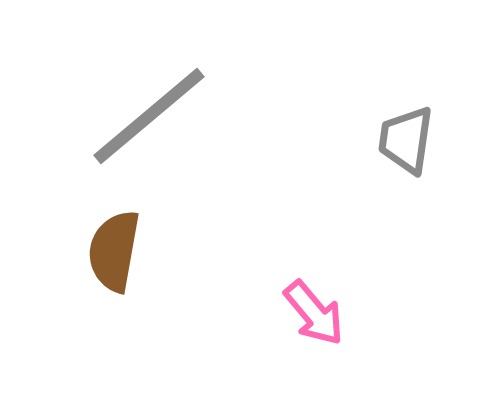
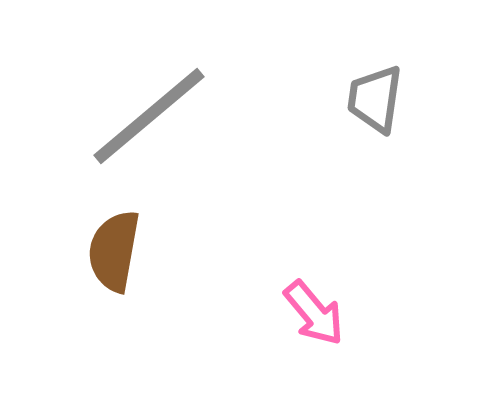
gray trapezoid: moved 31 px left, 41 px up
